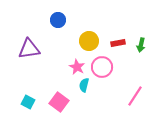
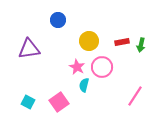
red rectangle: moved 4 px right, 1 px up
pink square: rotated 18 degrees clockwise
